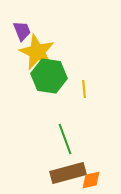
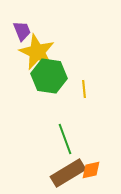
brown rectangle: rotated 16 degrees counterclockwise
orange diamond: moved 10 px up
